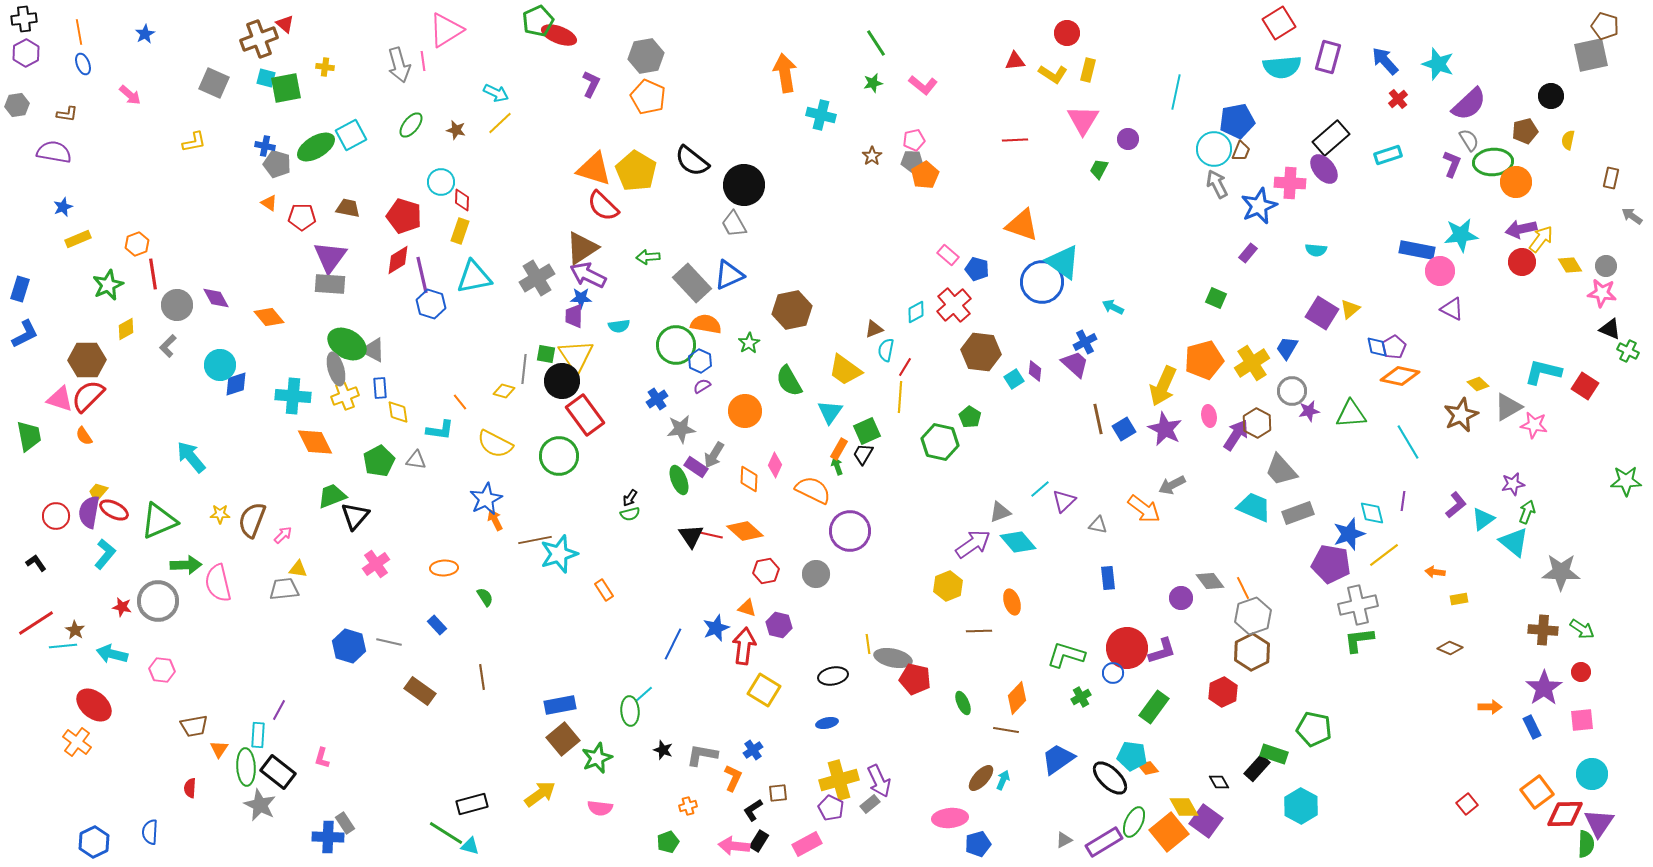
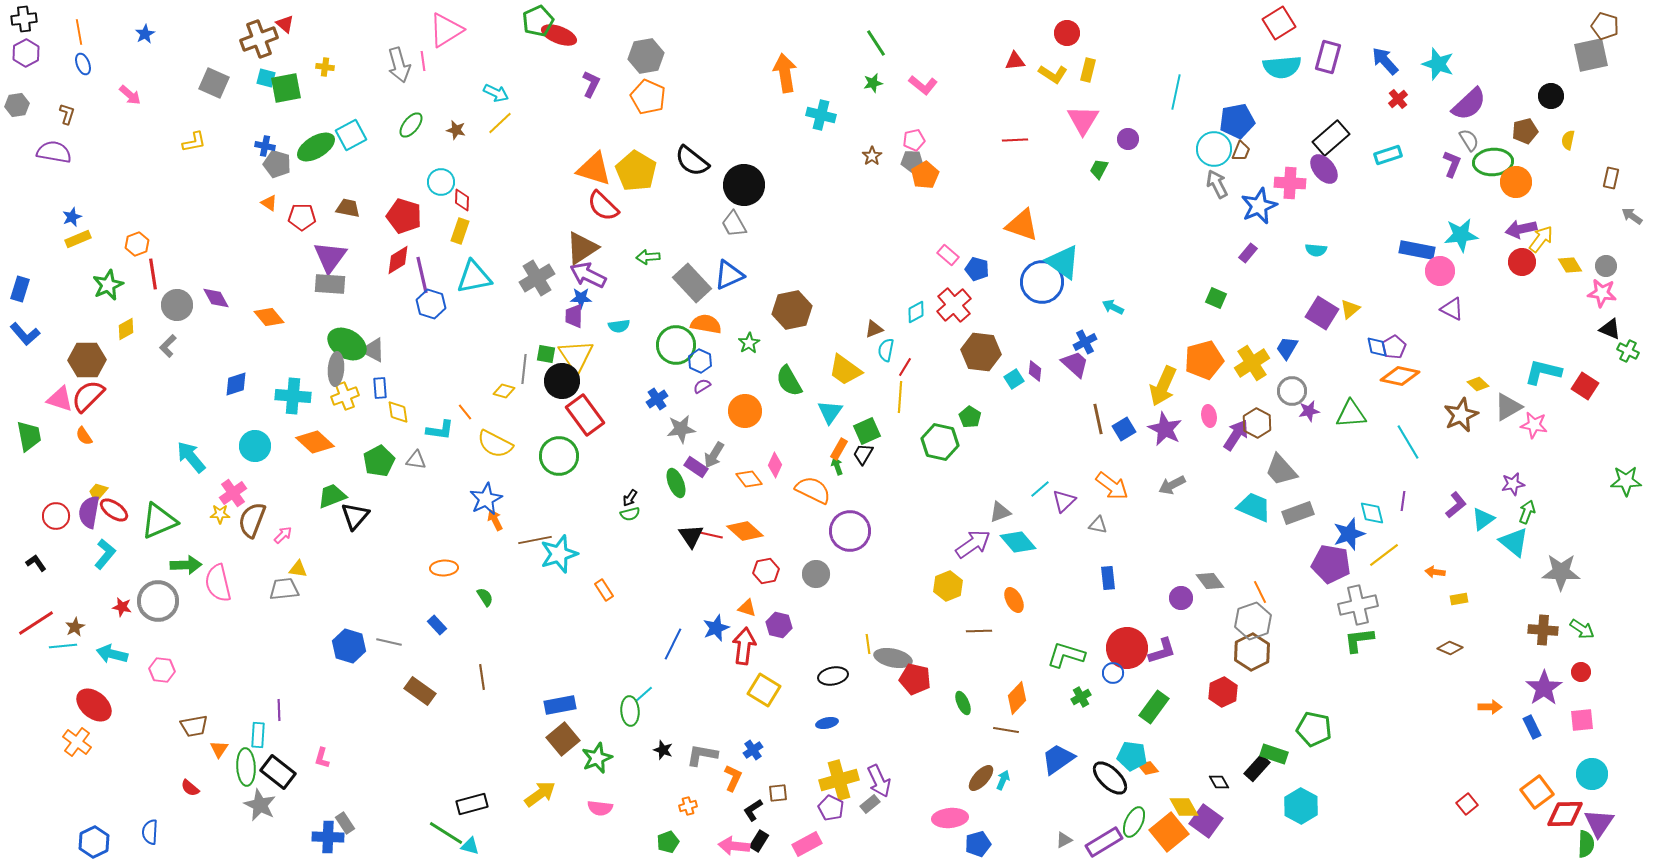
brown L-shape at (67, 114): rotated 80 degrees counterclockwise
blue star at (63, 207): moved 9 px right, 10 px down
blue L-shape at (25, 334): rotated 76 degrees clockwise
cyan circle at (220, 365): moved 35 px right, 81 px down
gray ellipse at (336, 369): rotated 20 degrees clockwise
orange line at (460, 402): moved 5 px right, 10 px down
orange diamond at (315, 442): rotated 21 degrees counterclockwise
orange diamond at (749, 479): rotated 40 degrees counterclockwise
green ellipse at (679, 480): moved 3 px left, 3 px down
orange arrow at (1144, 509): moved 32 px left, 23 px up
red ellipse at (114, 510): rotated 8 degrees clockwise
pink cross at (376, 564): moved 143 px left, 71 px up
orange line at (1243, 588): moved 17 px right, 4 px down
orange ellipse at (1012, 602): moved 2 px right, 2 px up; rotated 10 degrees counterclockwise
gray hexagon at (1253, 616): moved 5 px down
brown star at (75, 630): moved 3 px up; rotated 12 degrees clockwise
purple line at (279, 710): rotated 30 degrees counterclockwise
red semicircle at (190, 788): rotated 54 degrees counterclockwise
